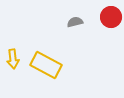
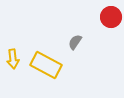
gray semicircle: moved 20 px down; rotated 42 degrees counterclockwise
